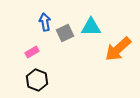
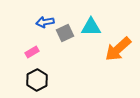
blue arrow: rotated 90 degrees counterclockwise
black hexagon: rotated 10 degrees clockwise
